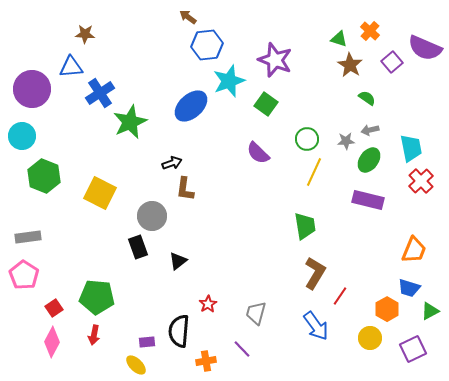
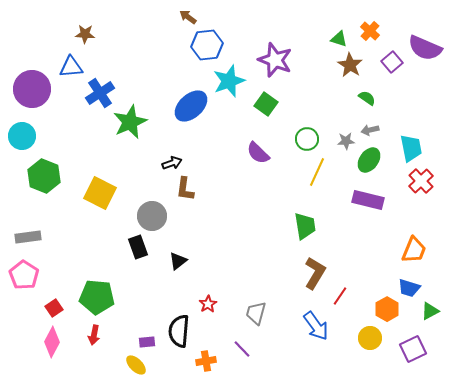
yellow line at (314, 172): moved 3 px right
